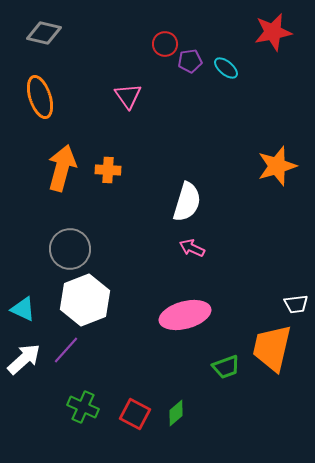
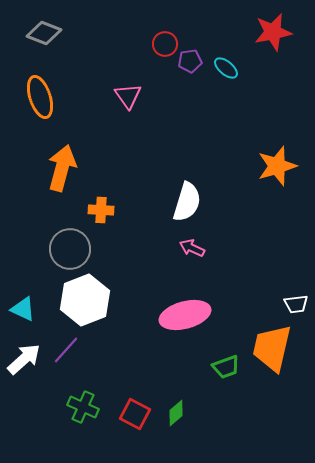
gray diamond: rotated 8 degrees clockwise
orange cross: moved 7 px left, 40 px down
